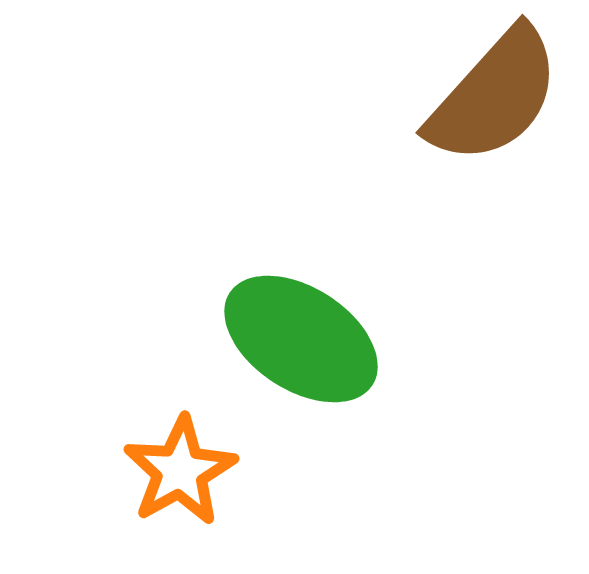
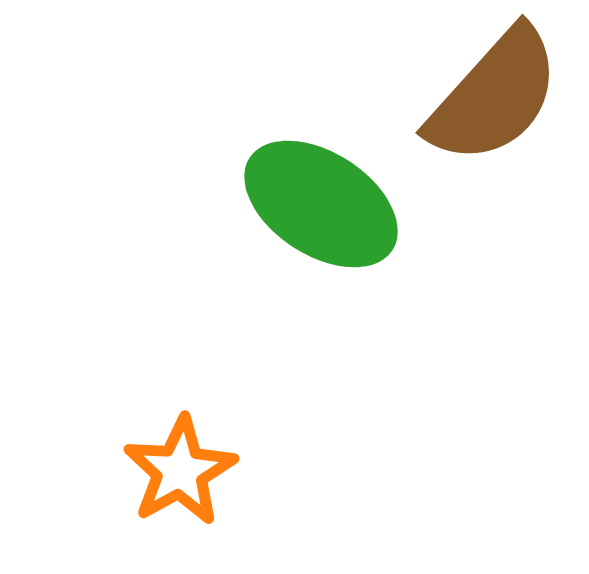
green ellipse: moved 20 px right, 135 px up
